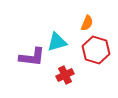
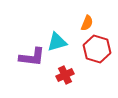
red hexagon: moved 1 px right, 1 px up
